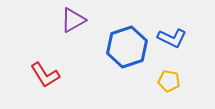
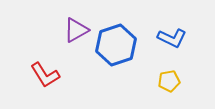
purple triangle: moved 3 px right, 10 px down
blue hexagon: moved 11 px left, 2 px up
yellow pentagon: rotated 20 degrees counterclockwise
